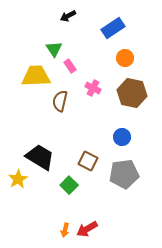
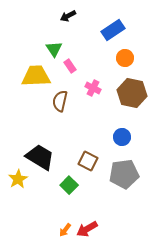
blue rectangle: moved 2 px down
orange arrow: rotated 24 degrees clockwise
